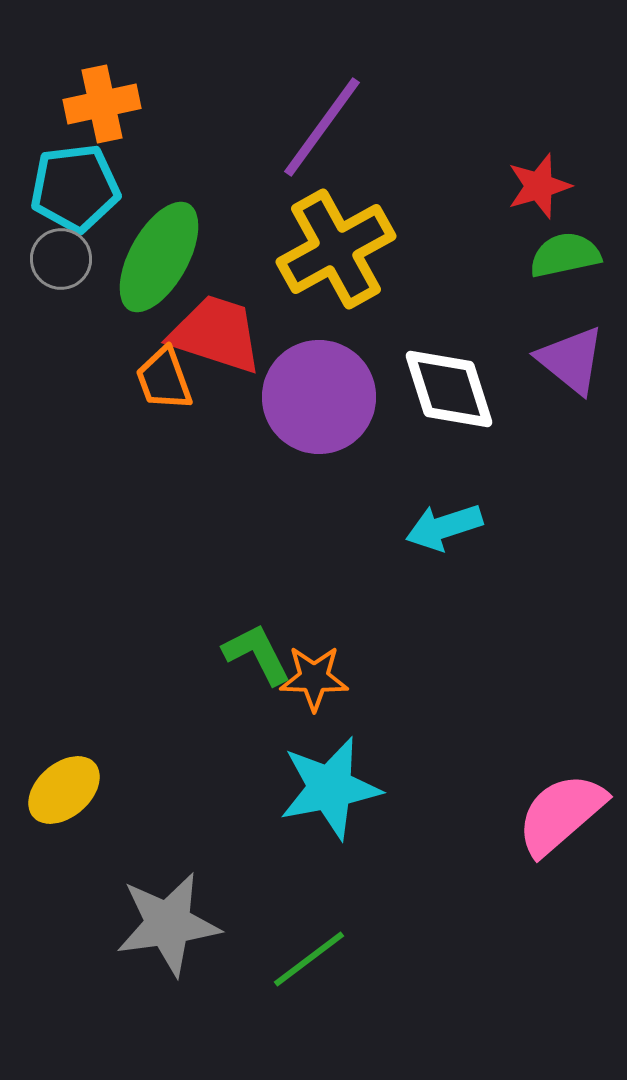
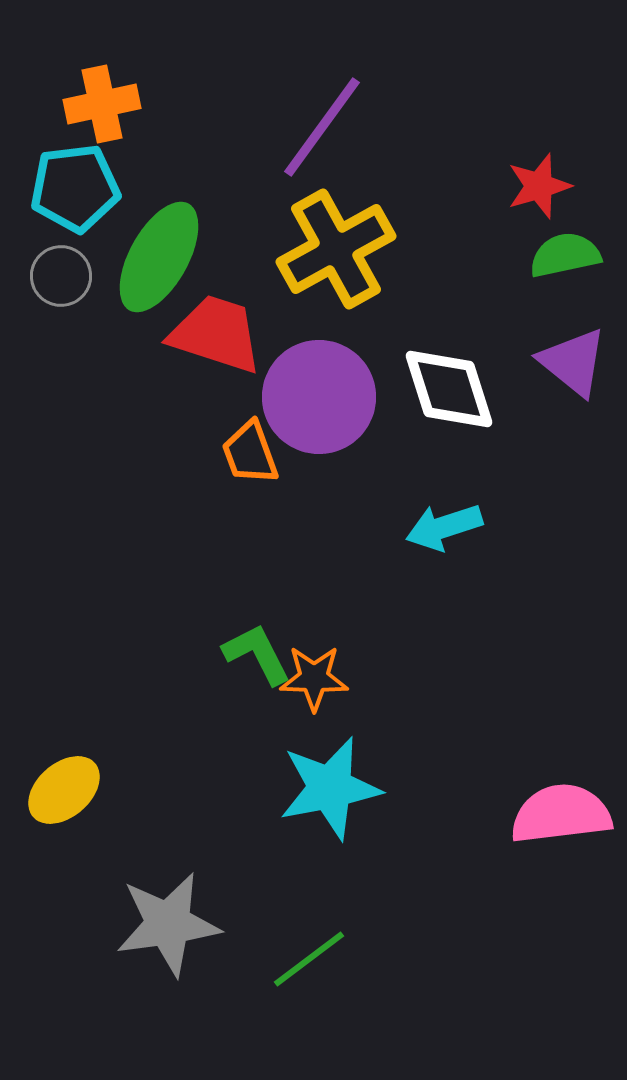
gray circle: moved 17 px down
purple triangle: moved 2 px right, 2 px down
orange trapezoid: moved 86 px right, 74 px down
pink semicircle: rotated 34 degrees clockwise
